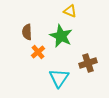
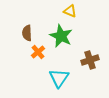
brown semicircle: moved 1 px down
brown cross: moved 2 px right, 3 px up
